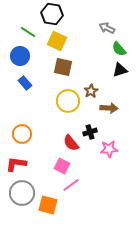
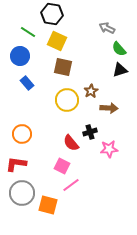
blue rectangle: moved 2 px right
yellow circle: moved 1 px left, 1 px up
